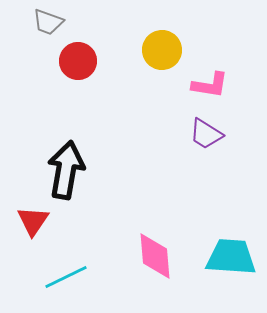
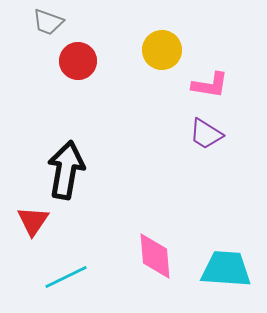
cyan trapezoid: moved 5 px left, 12 px down
